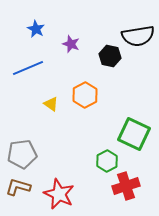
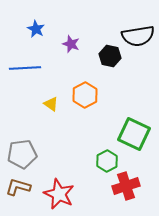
blue line: moved 3 px left; rotated 20 degrees clockwise
